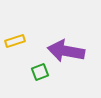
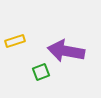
green square: moved 1 px right
